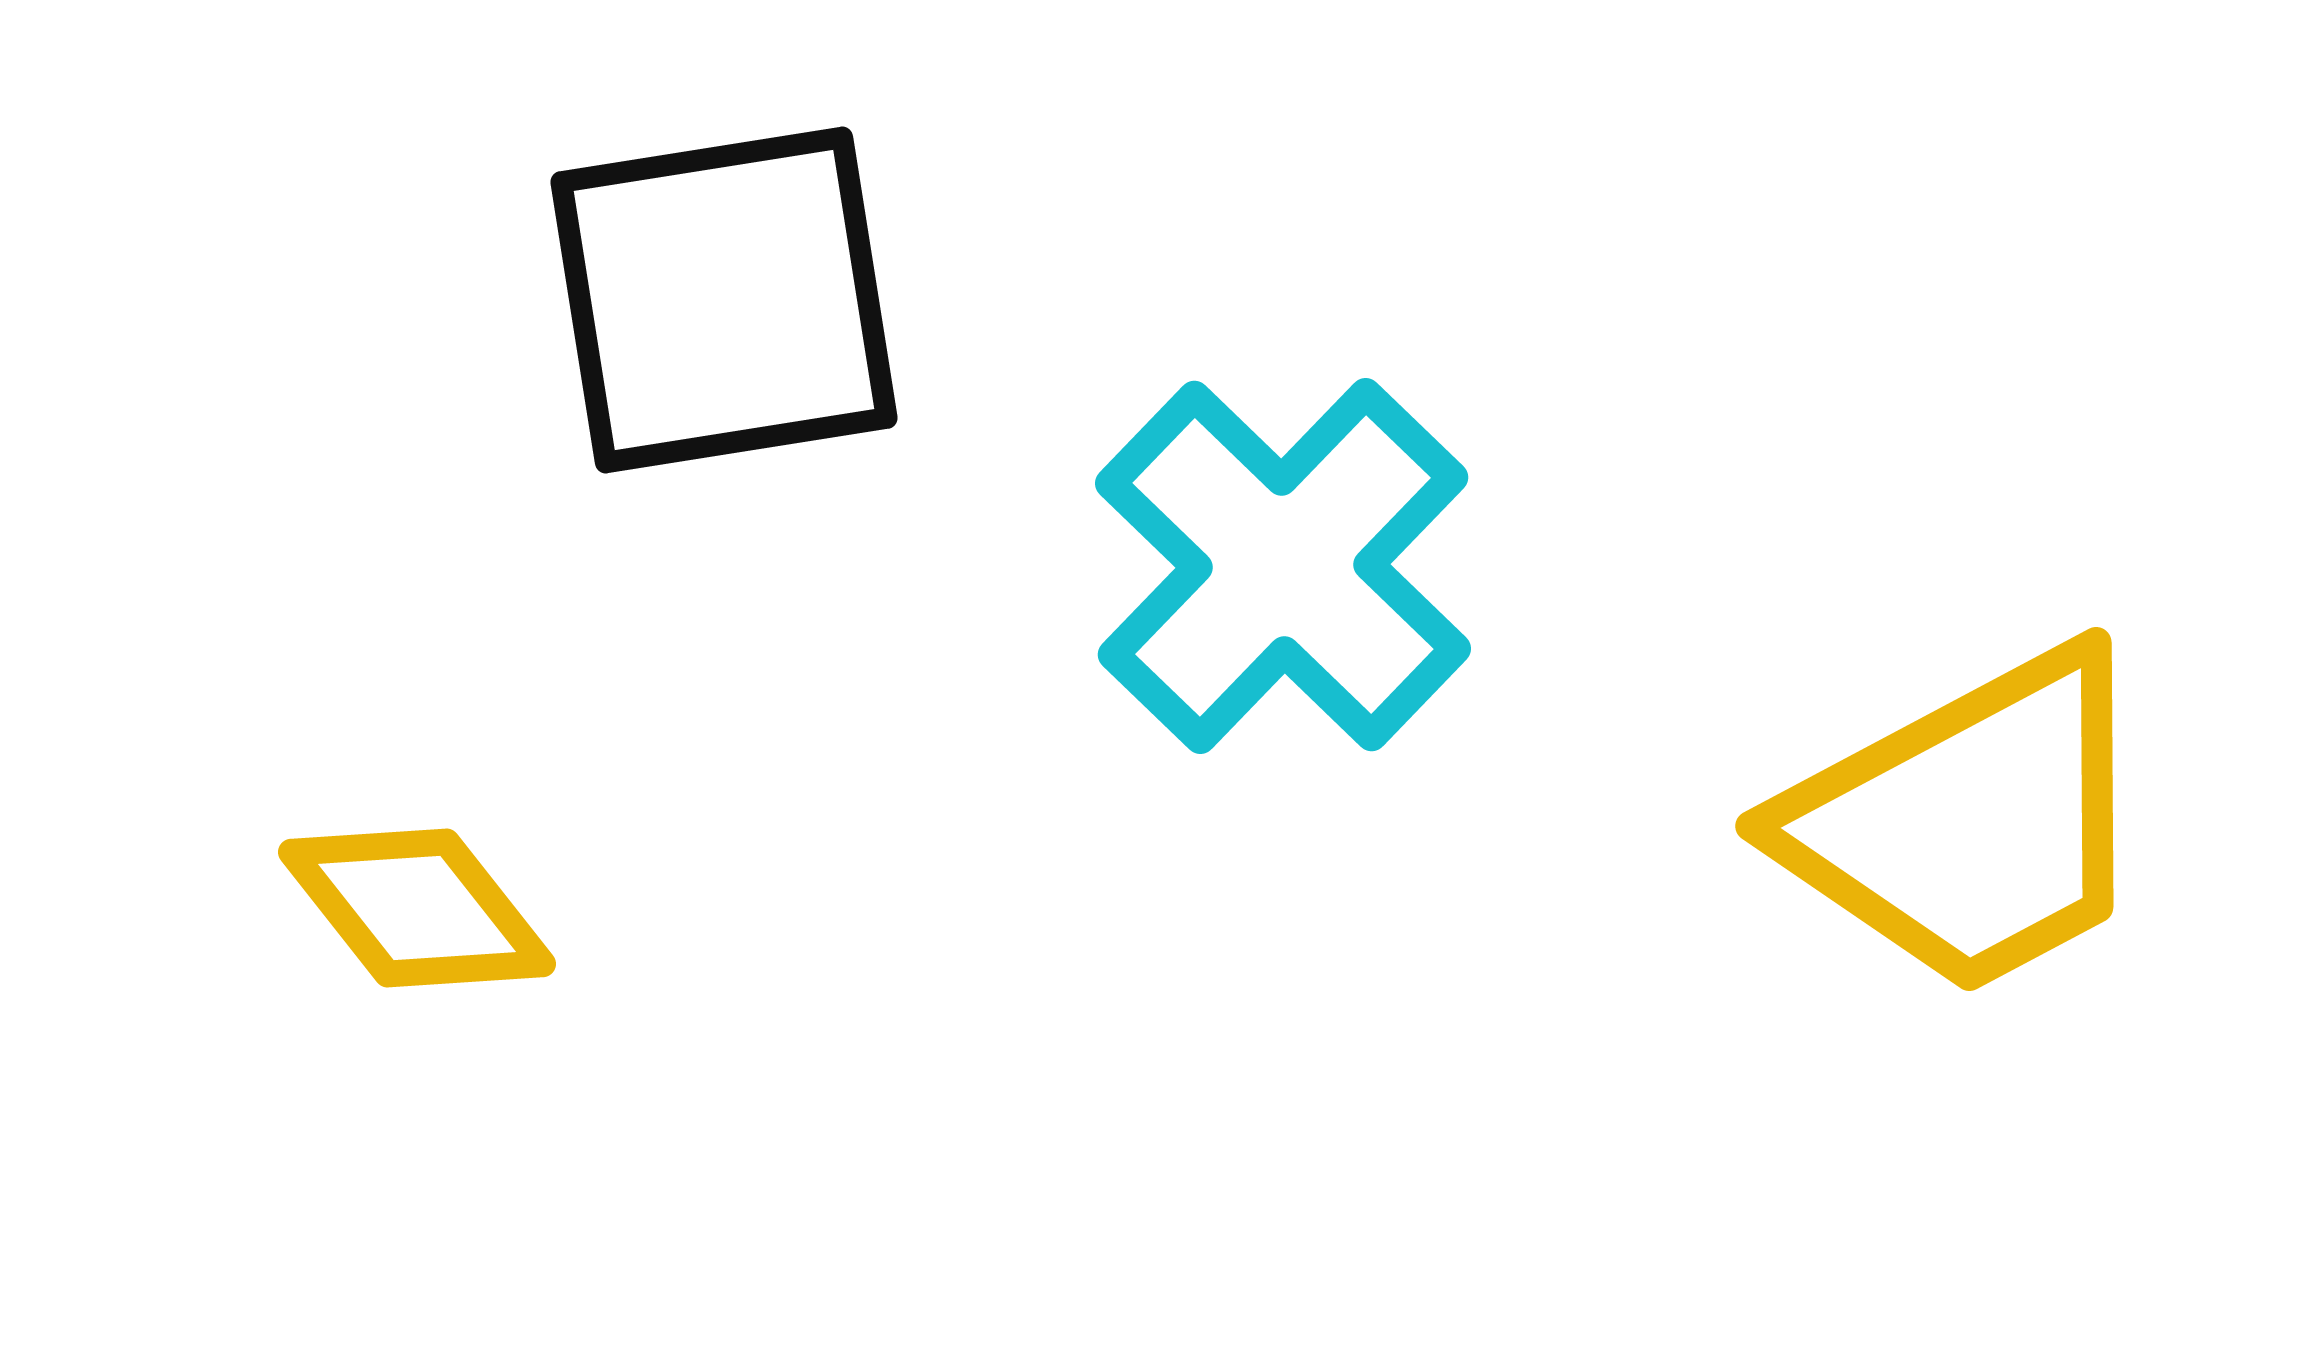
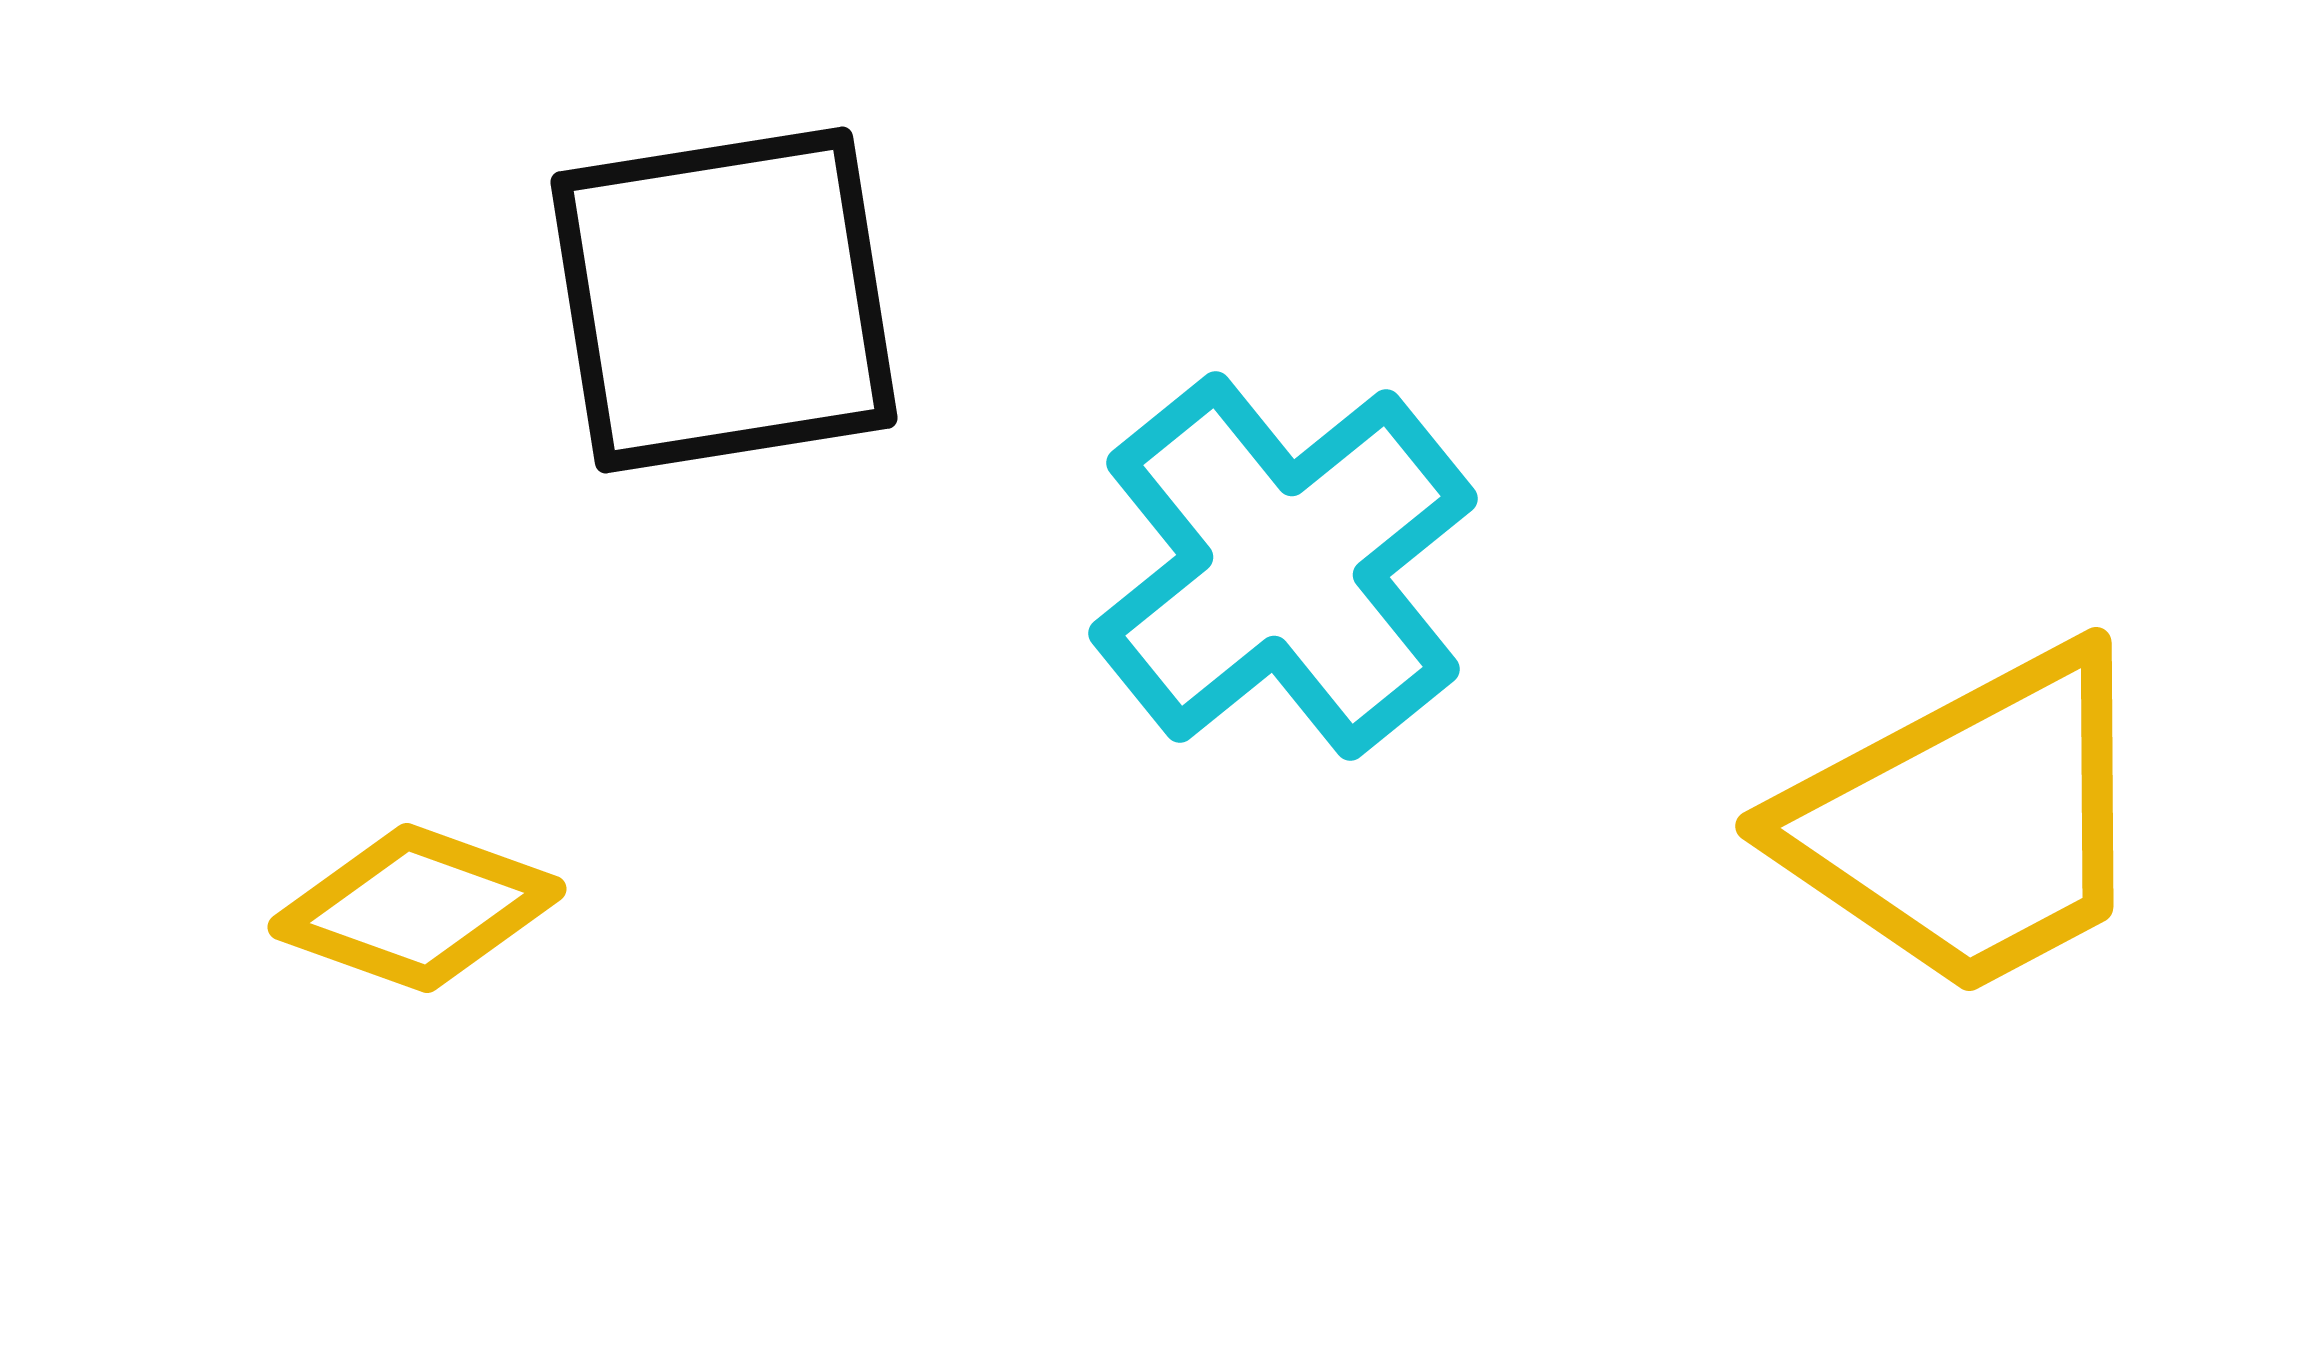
cyan cross: rotated 7 degrees clockwise
yellow diamond: rotated 32 degrees counterclockwise
